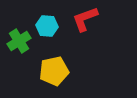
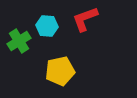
yellow pentagon: moved 6 px right
